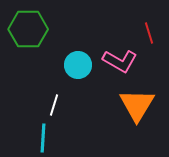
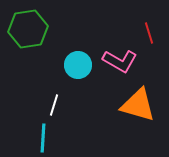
green hexagon: rotated 9 degrees counterclockwise
orange triangle: moved 1 px right; rotated 45 degrees counterclockwise
